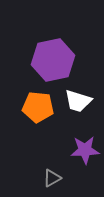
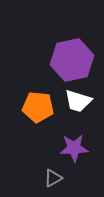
purple hexagon: moved 19 px right
purple star: moved 11 px left, 2 px up
gray triangle: moved 1 px right
